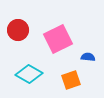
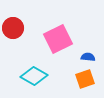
red circle: moved 5 px left, 2 px up
cyan diamond: moved 5 px right, 2 px down
orange square: moved 14 px right, 1 px up
